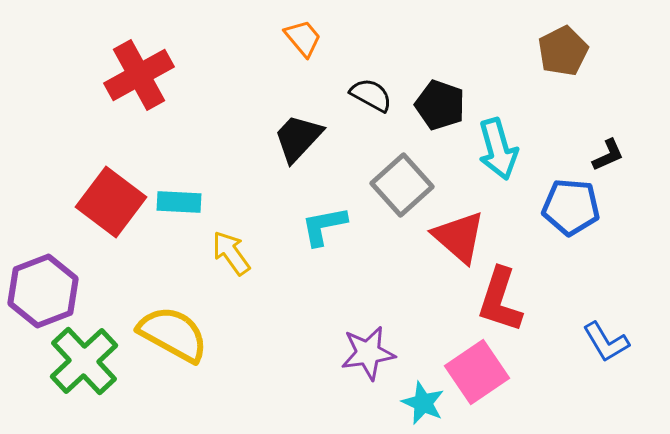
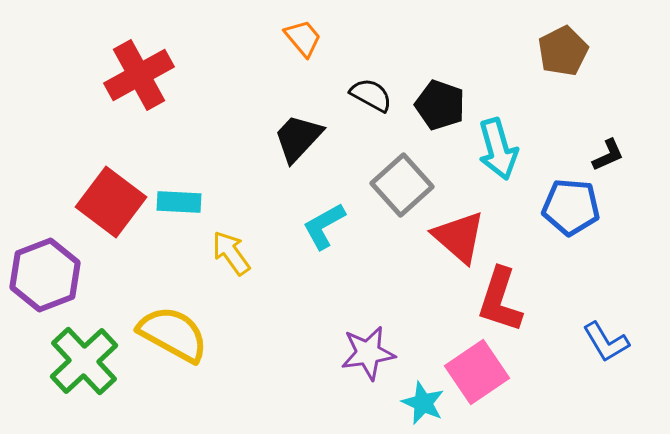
cyan L-shape: rotated 18 degrees counterclockwise
purple hexagon: moved 2 px right, 16 px up
